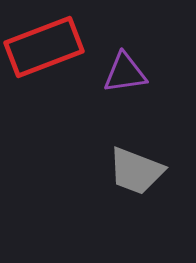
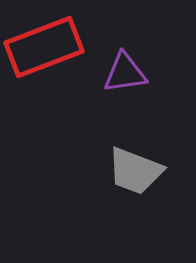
gray trapezoid: moved 1 px left
